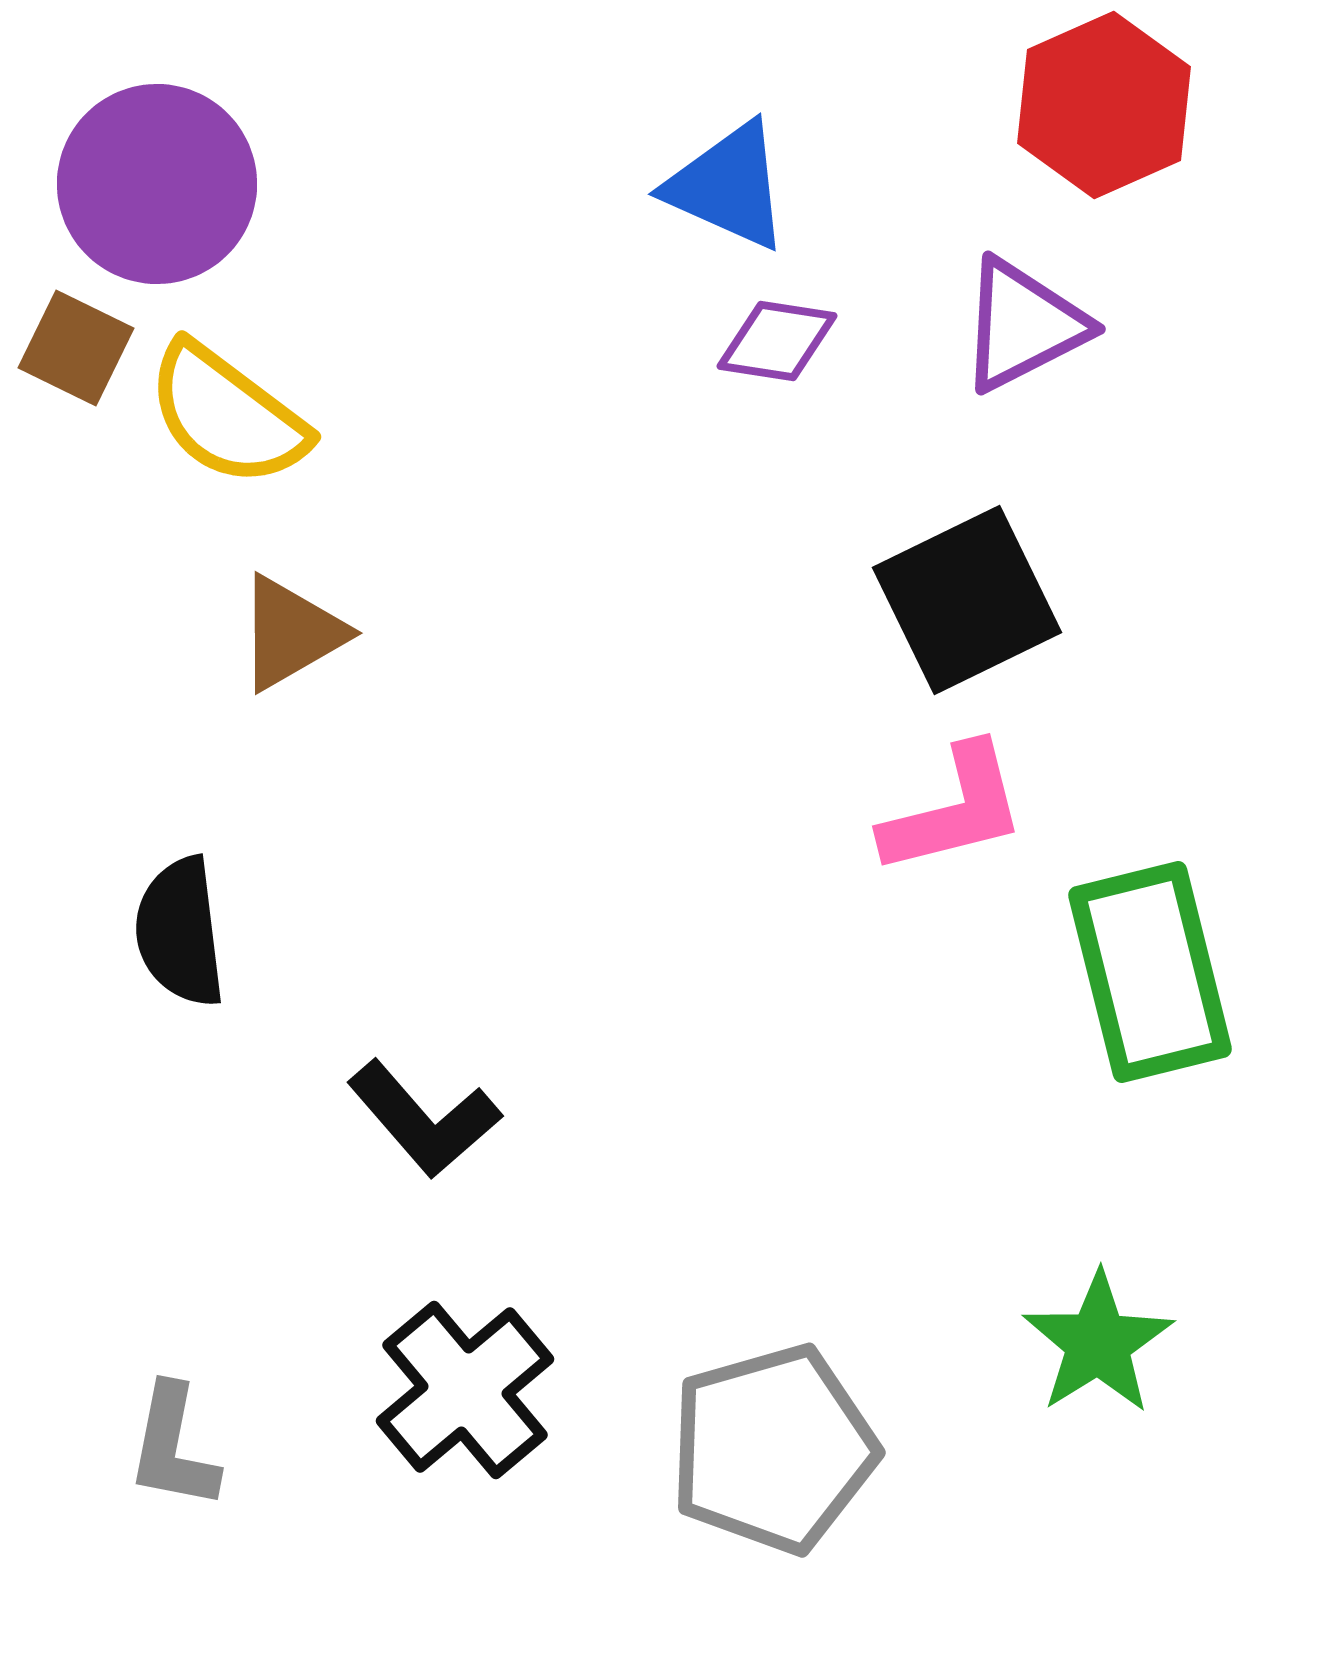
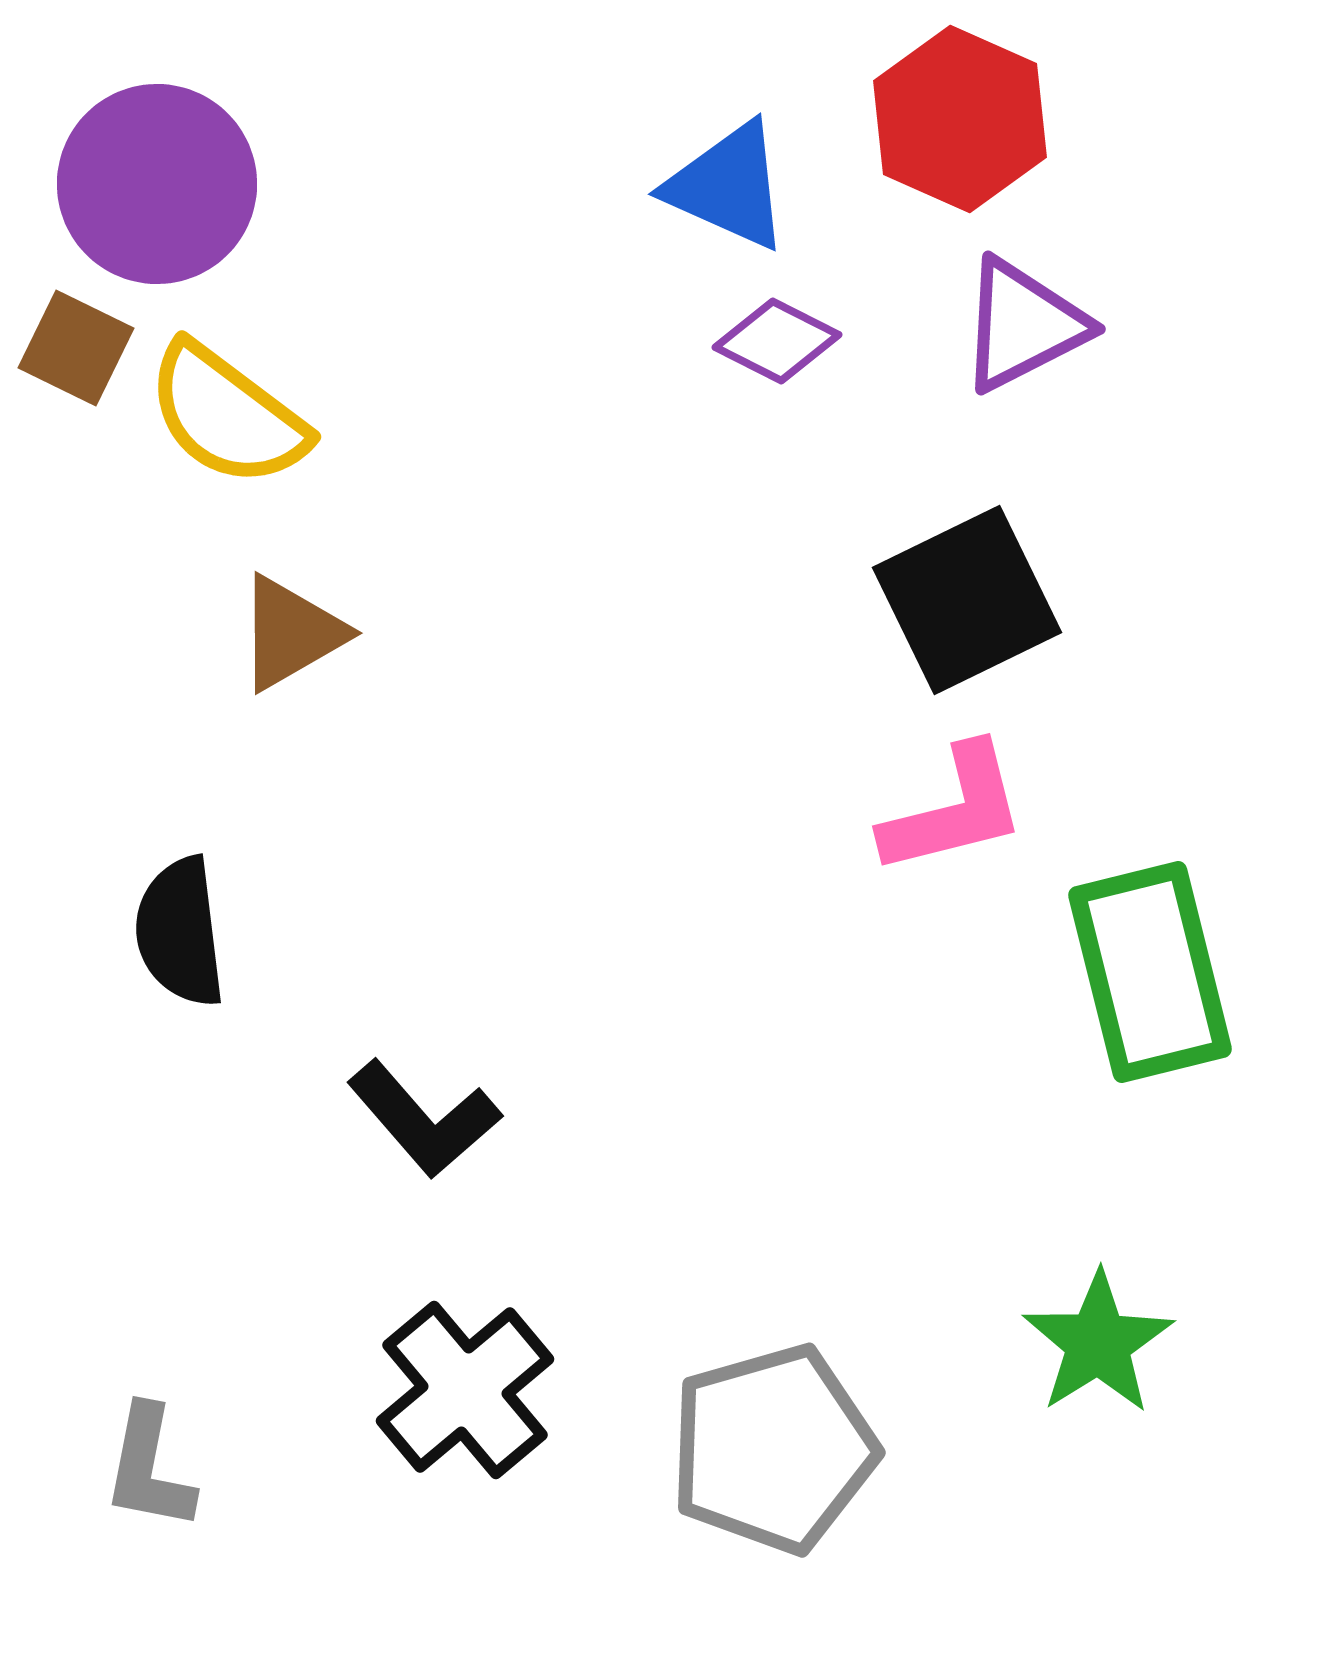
red hexagon: moved 144 px left, 14 px down; rotated 12 degrees counterclockwise
purple diamond: rotated 18 degrees clockwise
gray L-shape: moved 24 px left, 21 px down
